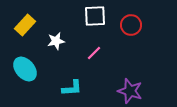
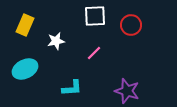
yellow rectangle: rotated 20 degrees counterclockwise
cyan ellipse: rotated 75 degrees counterclockwise
purple star: moved 3 px left
